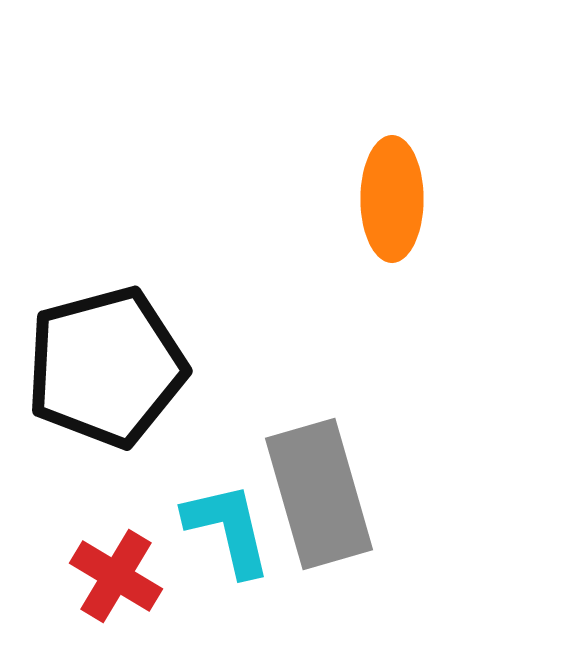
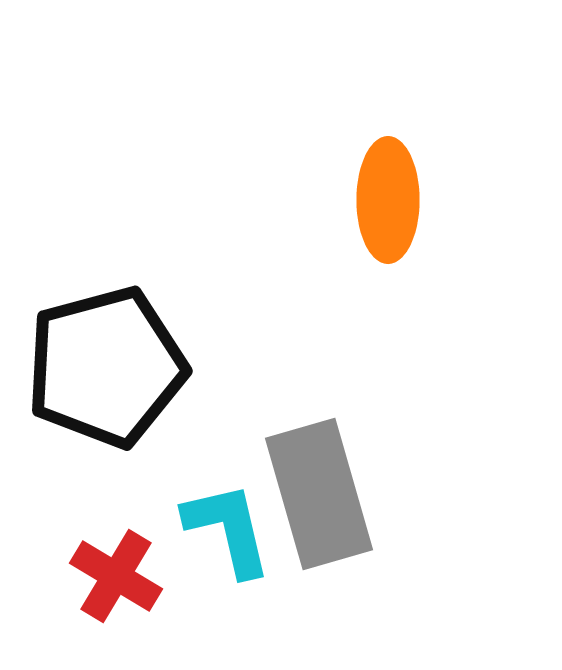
orange ellipse: moved 4 px left, 1 px down
